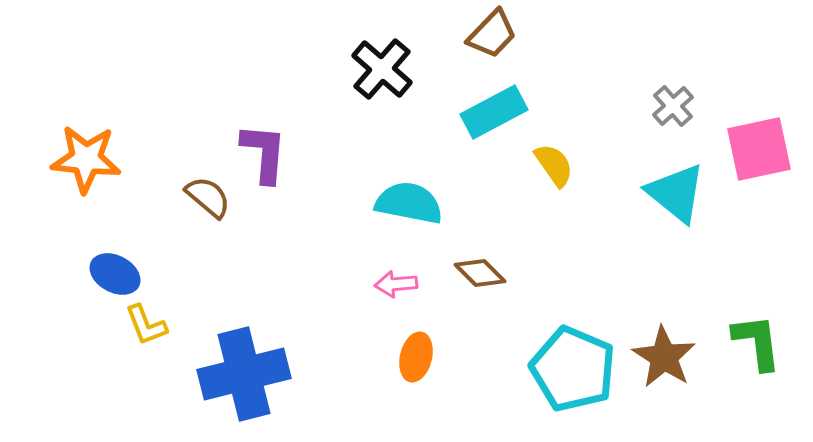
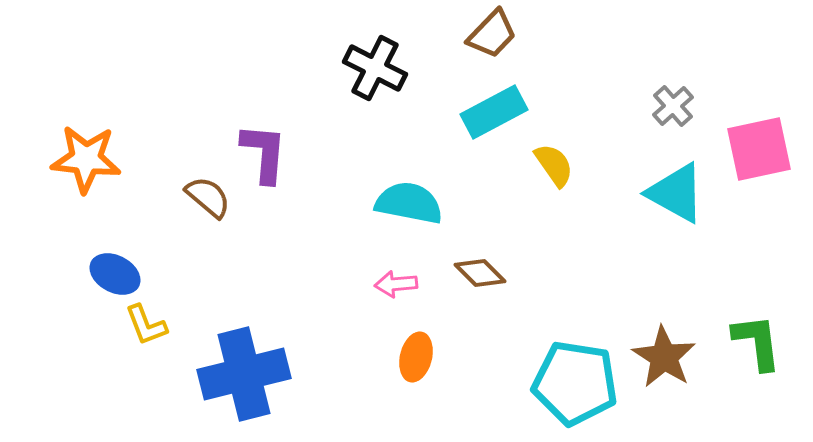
black cross: moved 7 px left, 1 px up; rotated 14 degrees counterclockwise
cyan triangle: rotated 10 degrees counterclockwise
cyan pentagon: moved 2 px right, 14 px down; rotated 14 degrees counterclockwise
